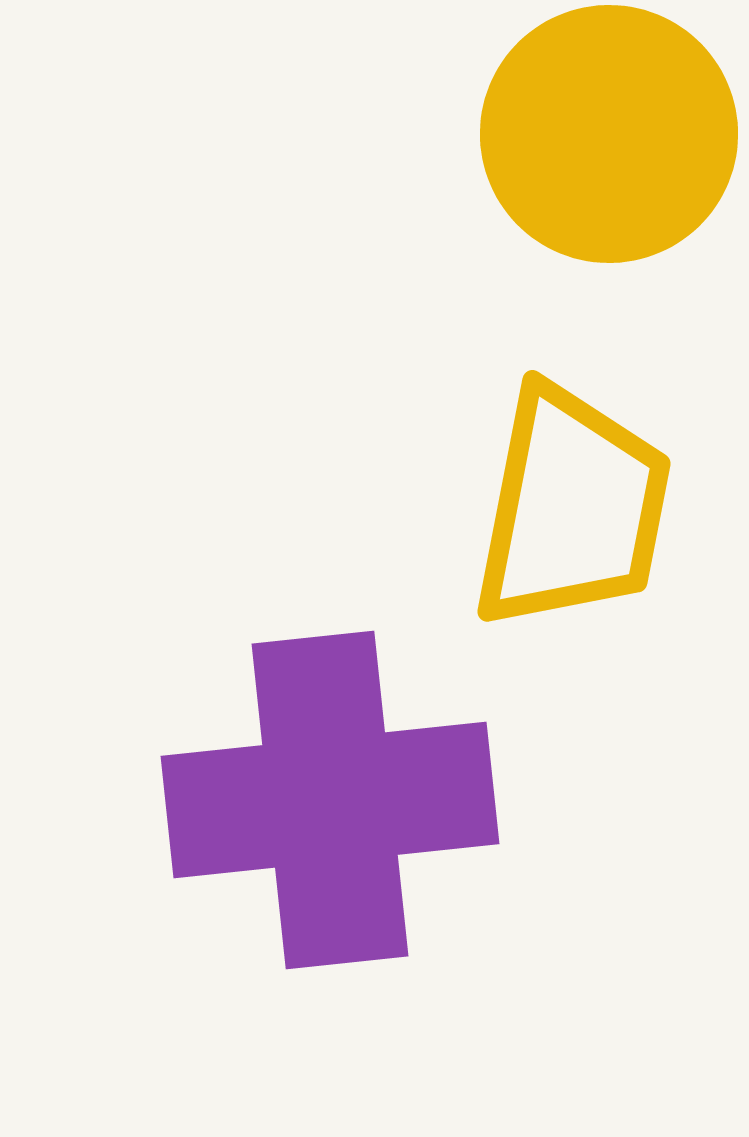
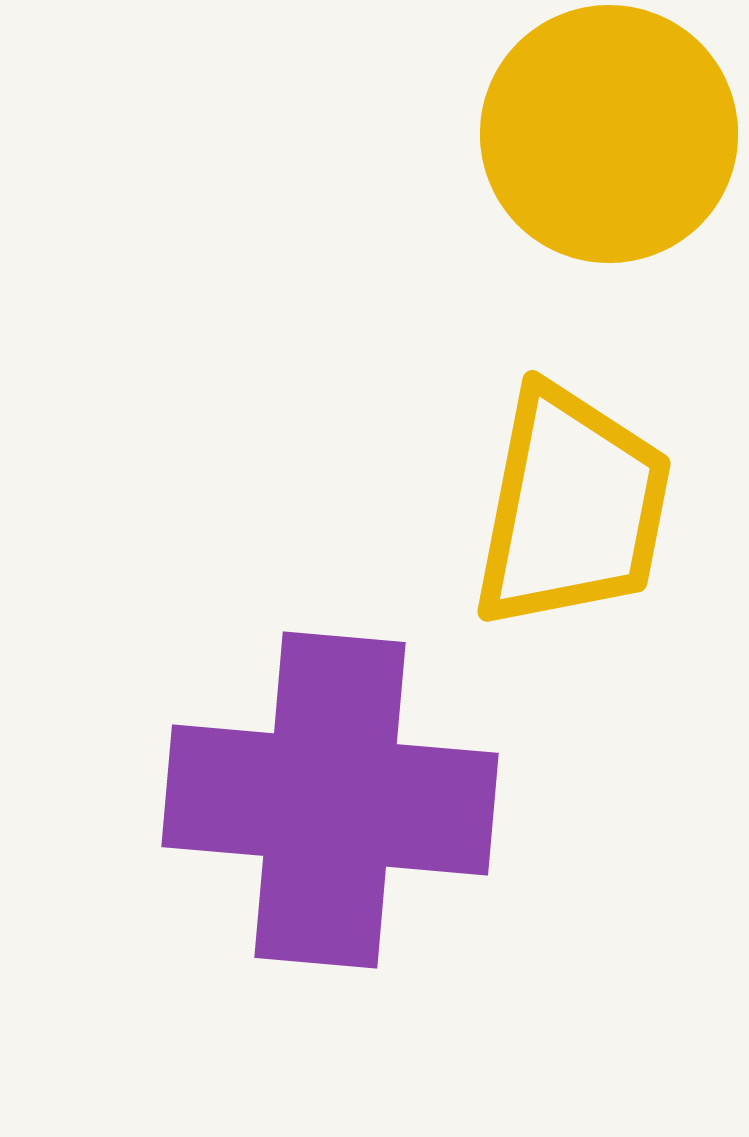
purple cross: rotated 11 degrees clockwise
